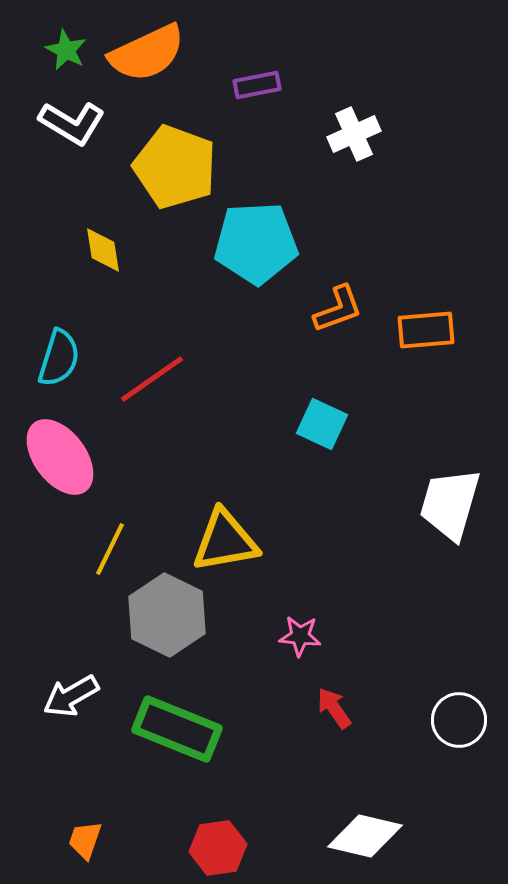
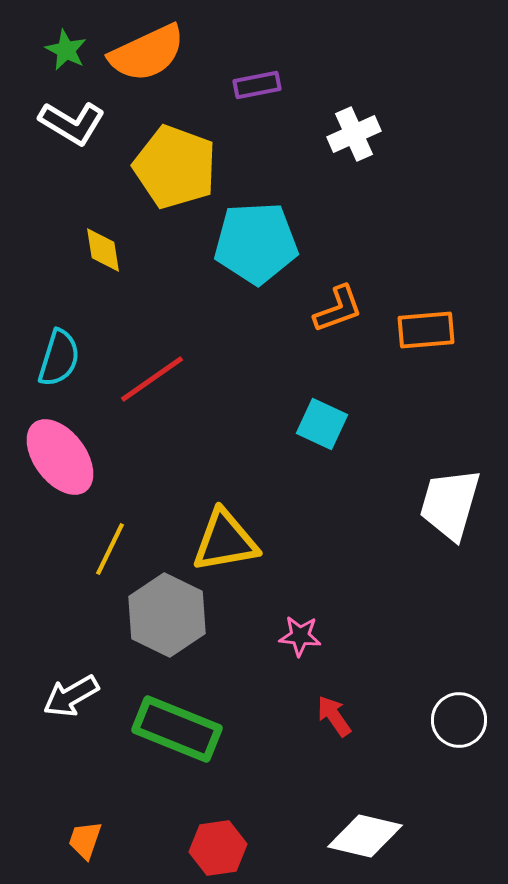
red arrow: moved 8 px down
